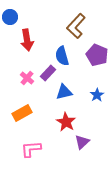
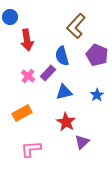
pink cross: moved 1 px right, 2 px up
